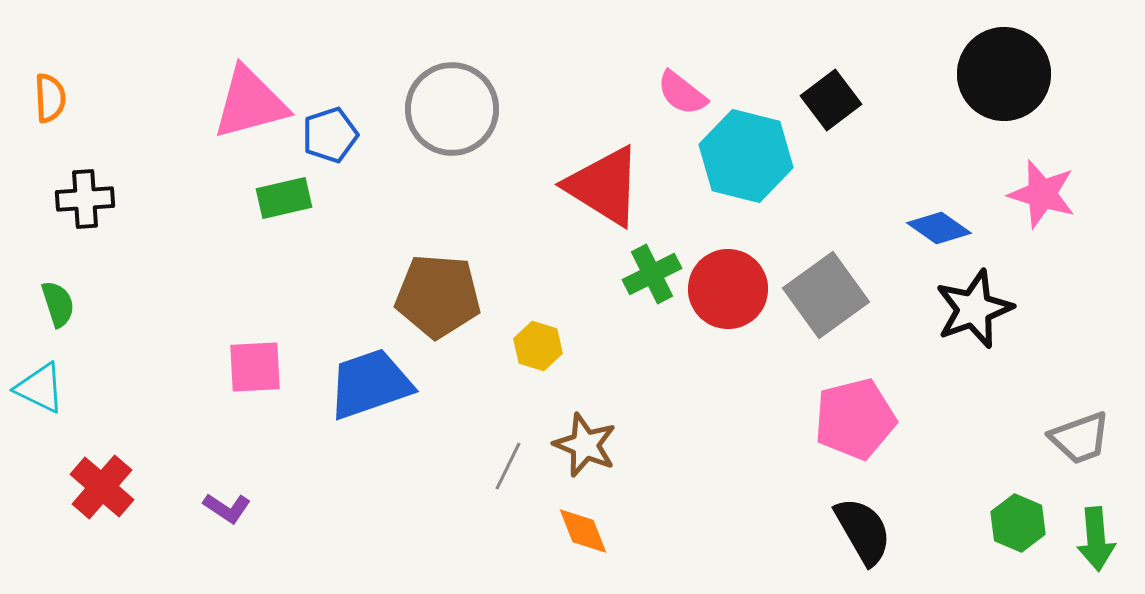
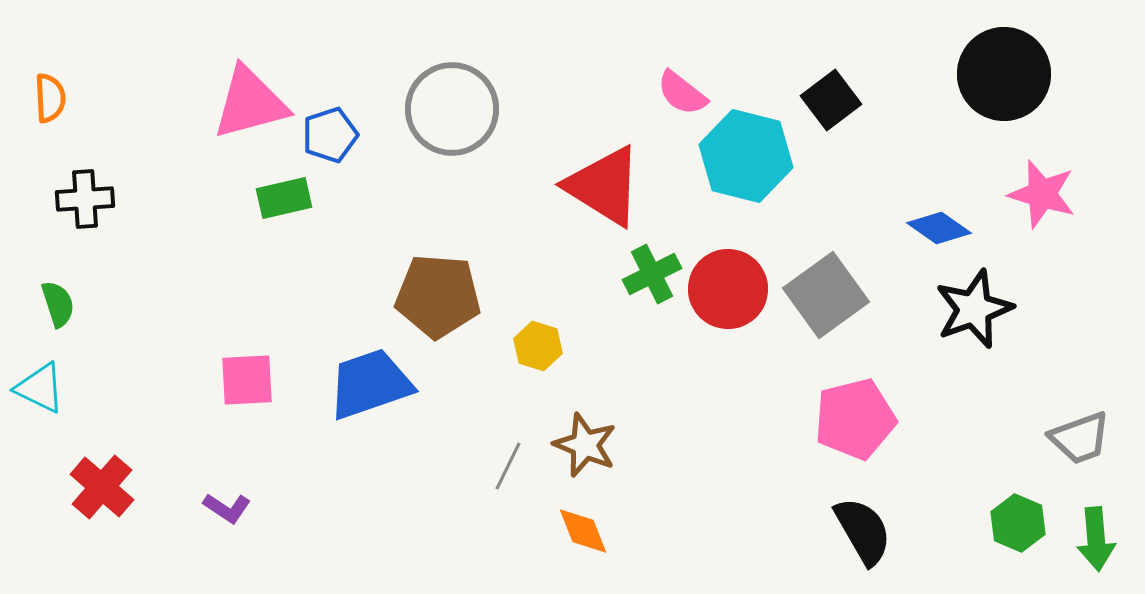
pink square: moved 8 px left, 13 px down
